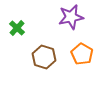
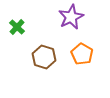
purple star: rotated 15 degrees counterclockwise
green cross: moved 1 px up
